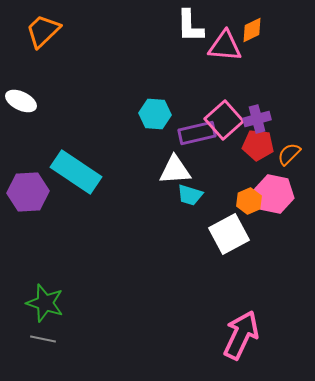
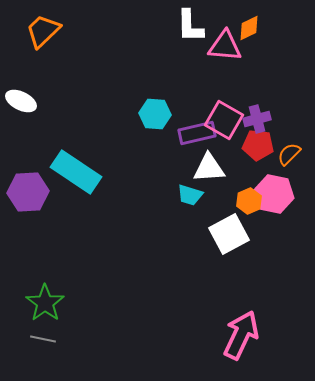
orange diamond: moved 3 px left, 2 px up
pink square: rotated 18 degrees counterclockwise
white triangle: moved 34 px right, 2 px up
green star: rotated 18 degrees clockwise
